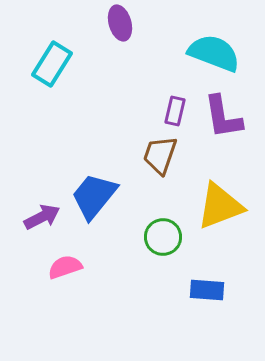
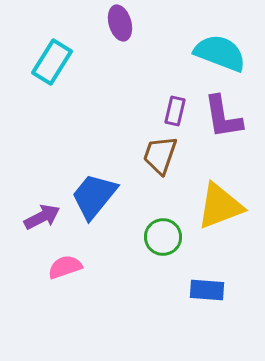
cyan semicircle: moved 6 px right
cyan rectangle: moved 2 px up
